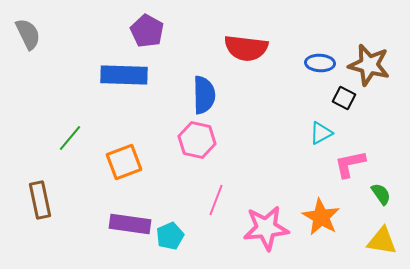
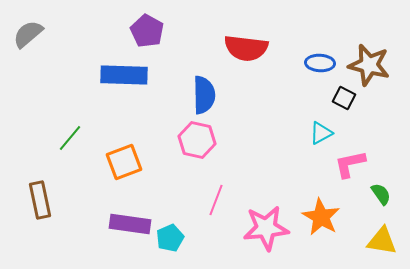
gray semicircle: rotated 104 degrees counterclockwise
cyan pentagon: moved 2 px down
